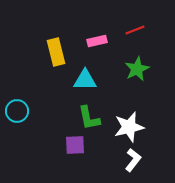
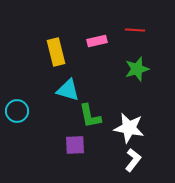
red line: rotated 24 degrees clockwise
green star: rotated 10 degrees clockwise
cyan triangle: moved 17 px left, 10 px down; rotated 15 degrees clockwise
green L-shape: moved 1 px right, 2 px up
white star: moved 1 px down; rotated 24 degrees clockwise
